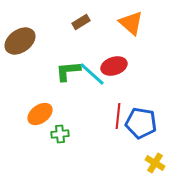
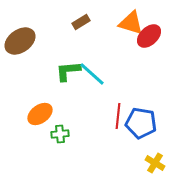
orange triangle: rotated 24 degrees counterclockwise
red ellipse: moved 35 px right, 30 px up; rotated 25 degrees counterclockwise
